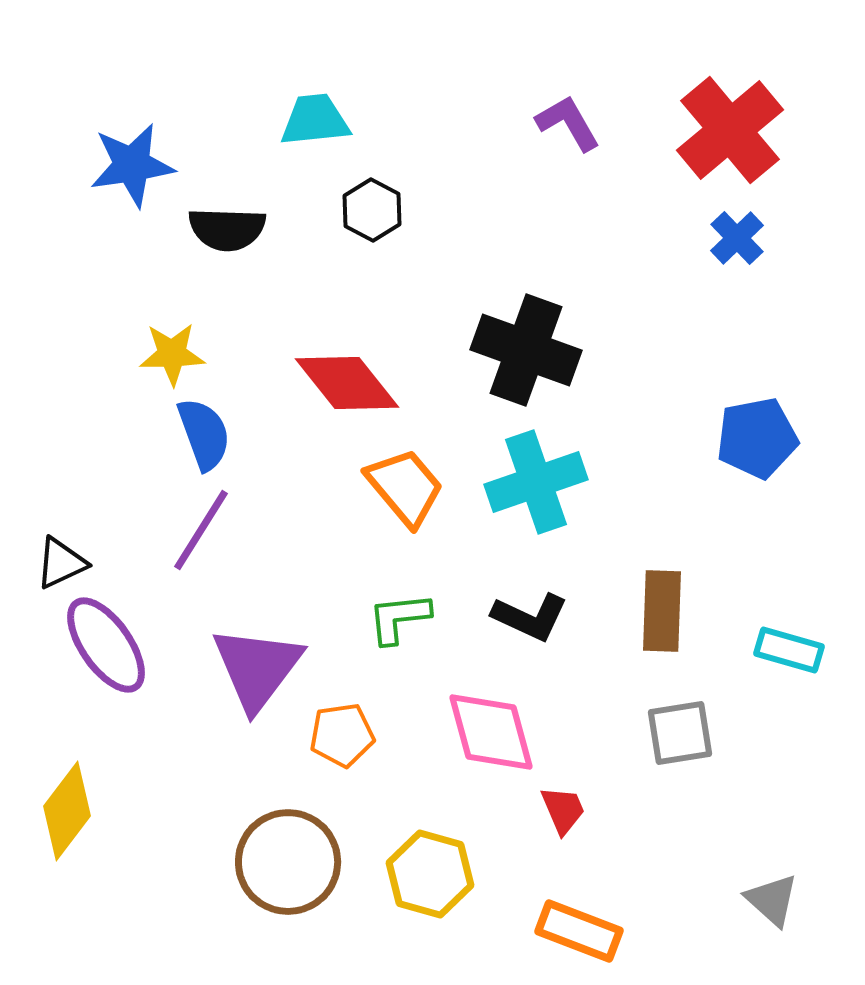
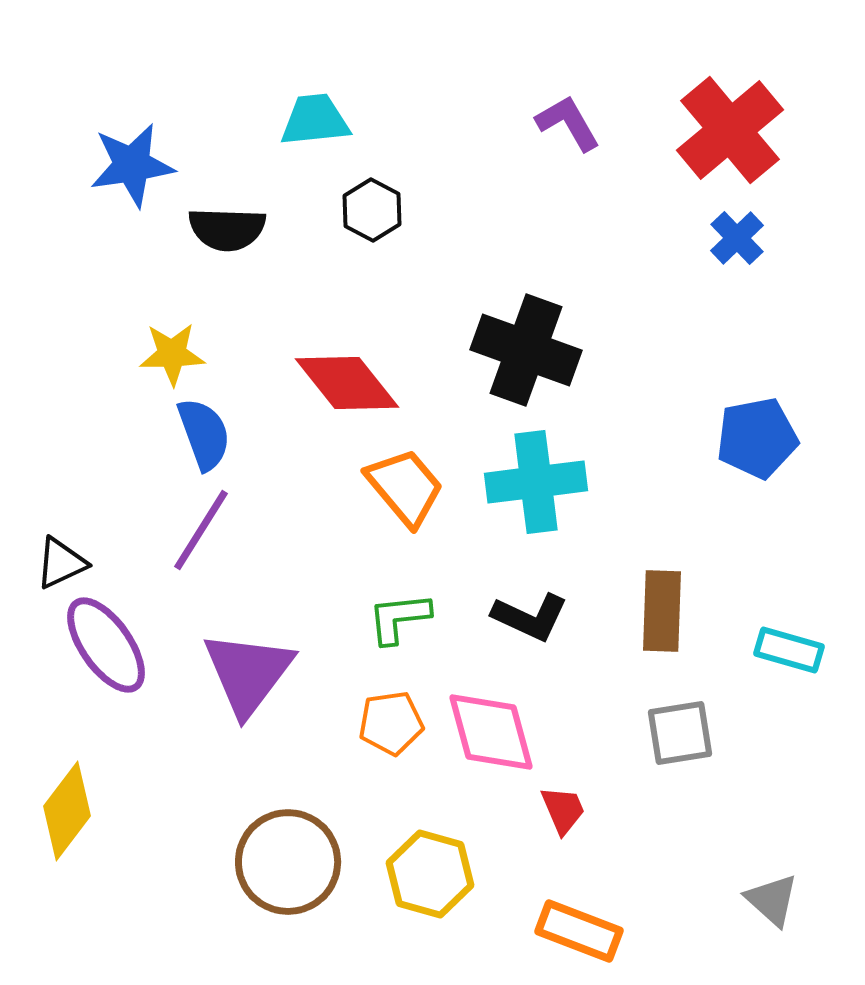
cyan cross: rotated 12 degrees clockwise
purple triangle: moved 9 px left, 5 px down
orange pentagon: moved 49 px right, 12 px up
